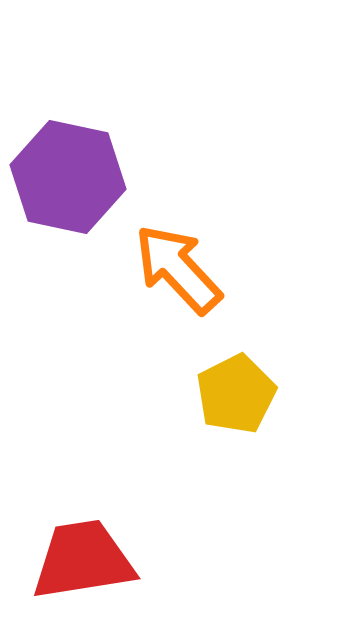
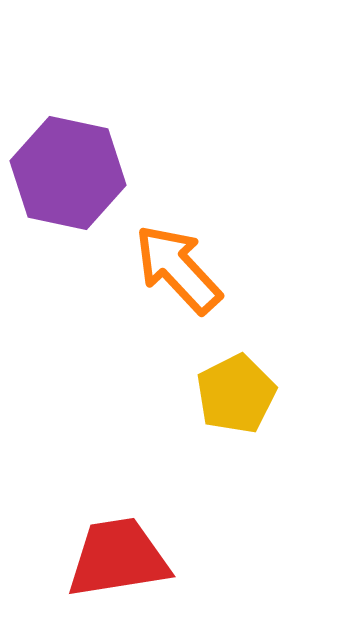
purple hexagon: moved 4 px up
red trapezoid: moved 35 px right, 2 px up
